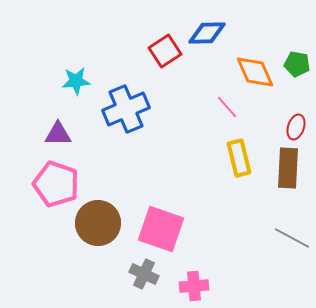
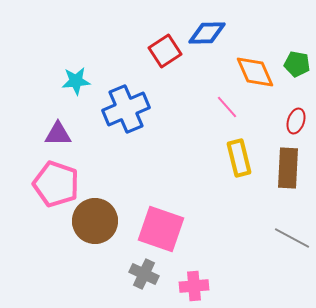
red ellipse: moved 6 px up
brown circle: moved 3 px left, 2 px up
